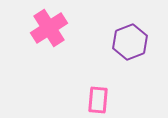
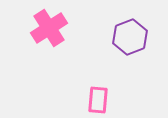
purple hexagon: moved 5 px up
